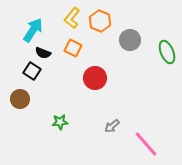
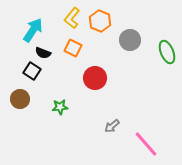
green star: moved 15 px up
